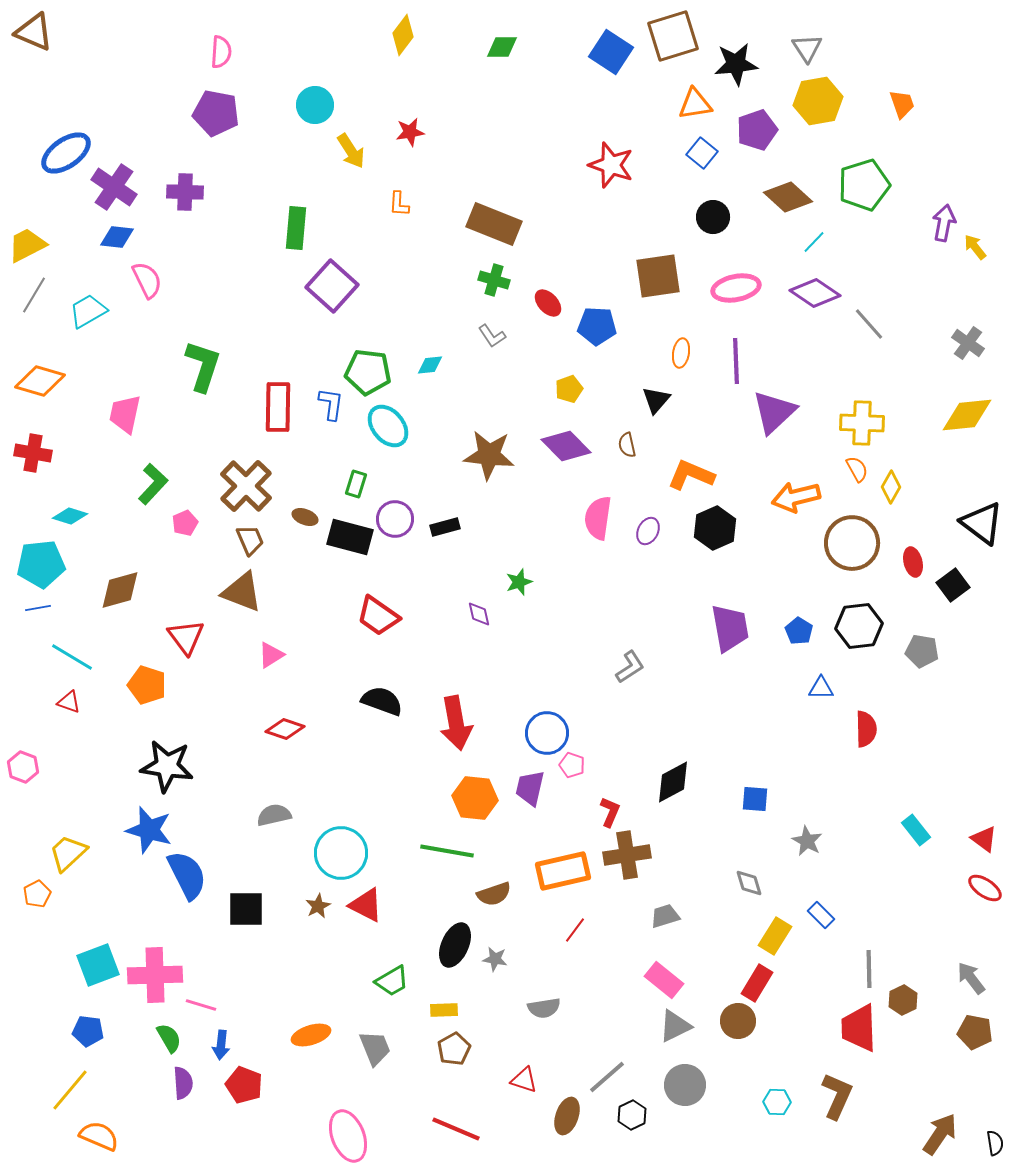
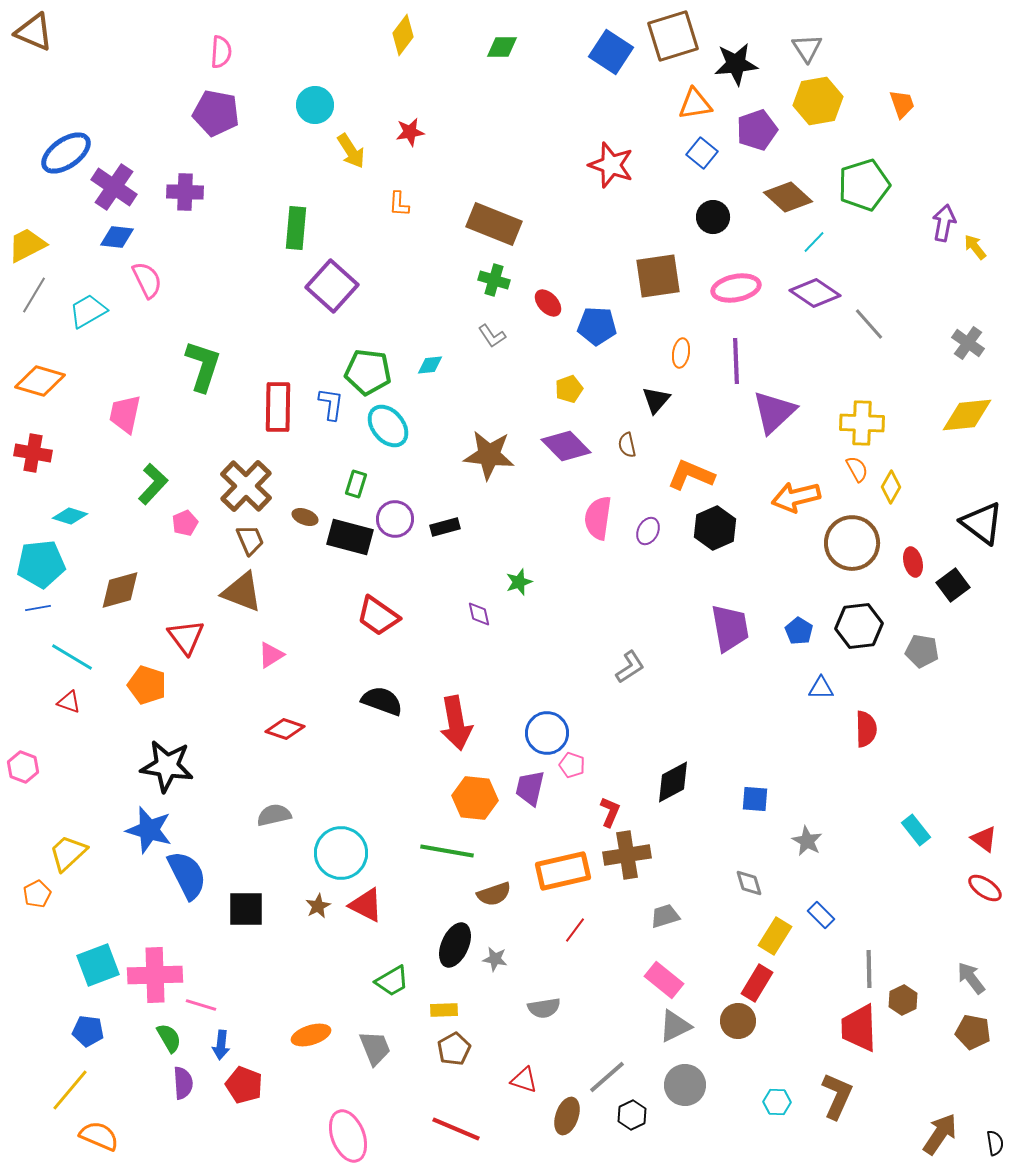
brown pentagon at (975, 1032): moved 2 px left
